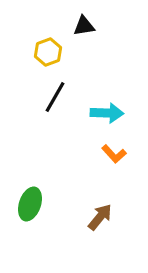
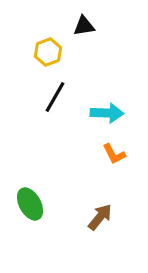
orange L-shape: rotated 15 degrees clockwise
green ellipse: rotated 48 degrees counterclockwise
